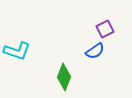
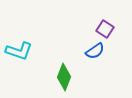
purple square: rotated 30 degrees counterclockwise
cyan L-shape: moved 2 px right
